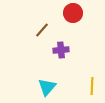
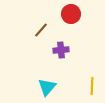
red circle: moved 2 px left, 1 px down
brown line: moved 1 px left
